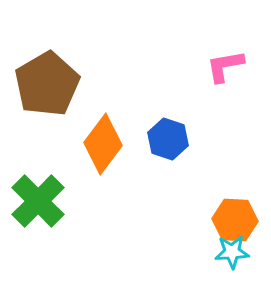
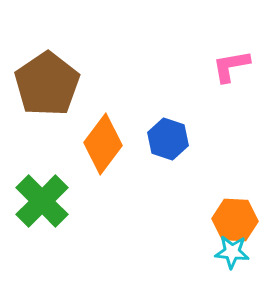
pink L-shape: moved 6 px right
brown pentagon: rotated 4 degrees counterclockwise
green cross: moved 4 px right
cyan star: rotated 8 degrees clockwise
